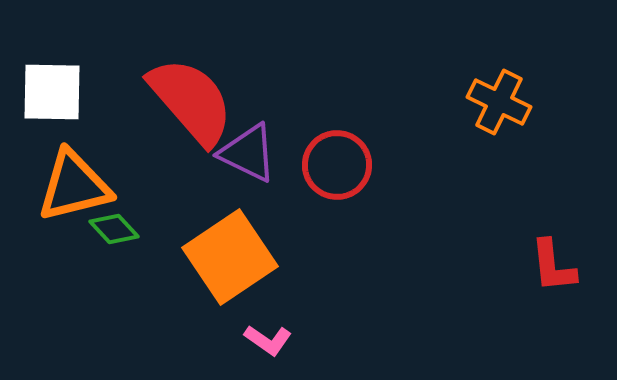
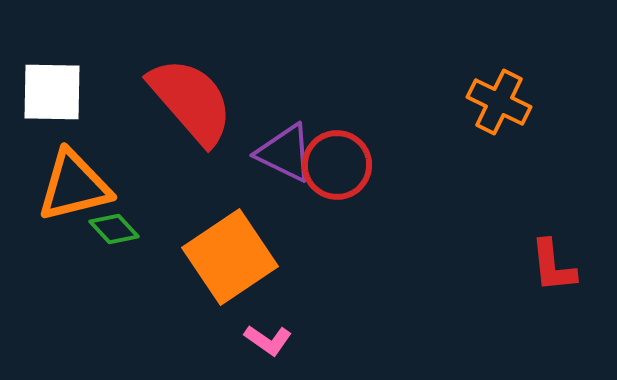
purple triangle: moved 37 px right
